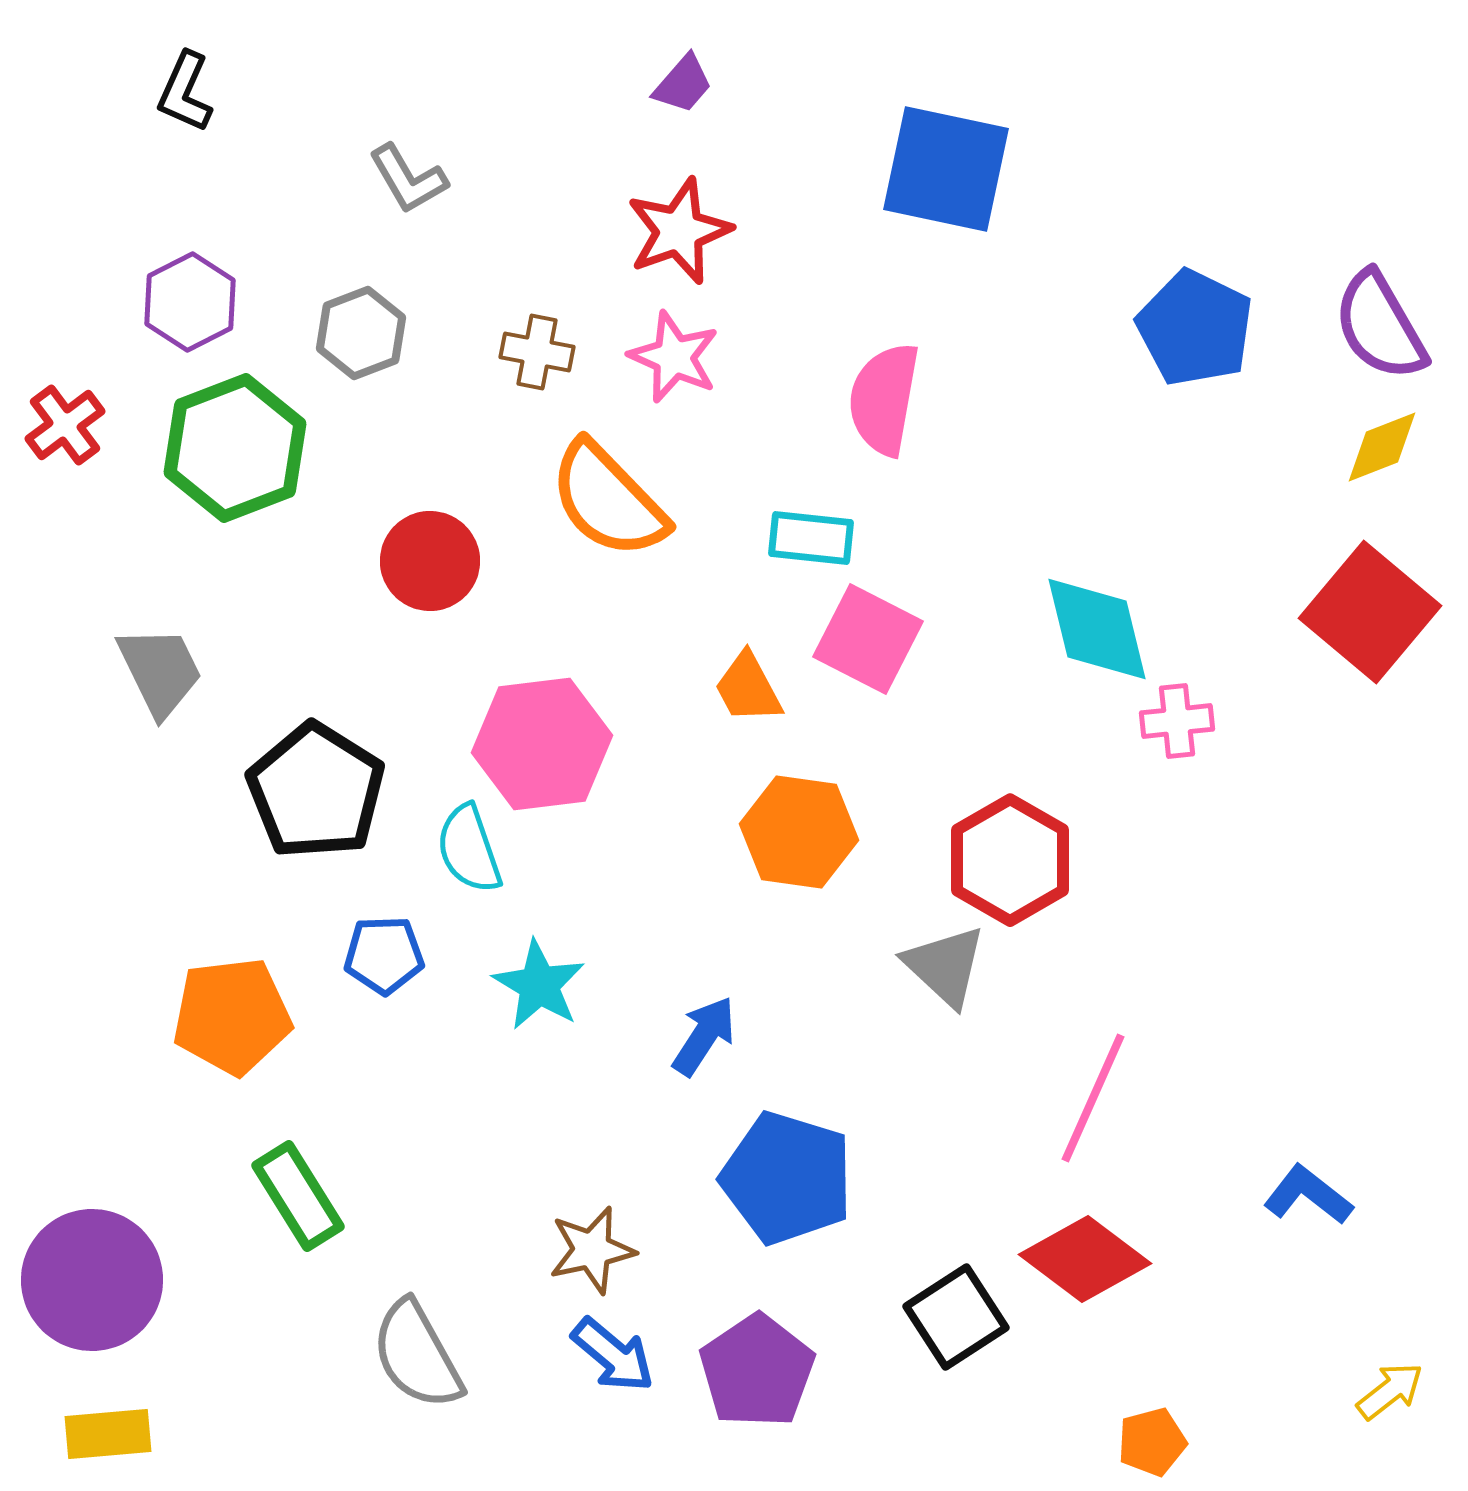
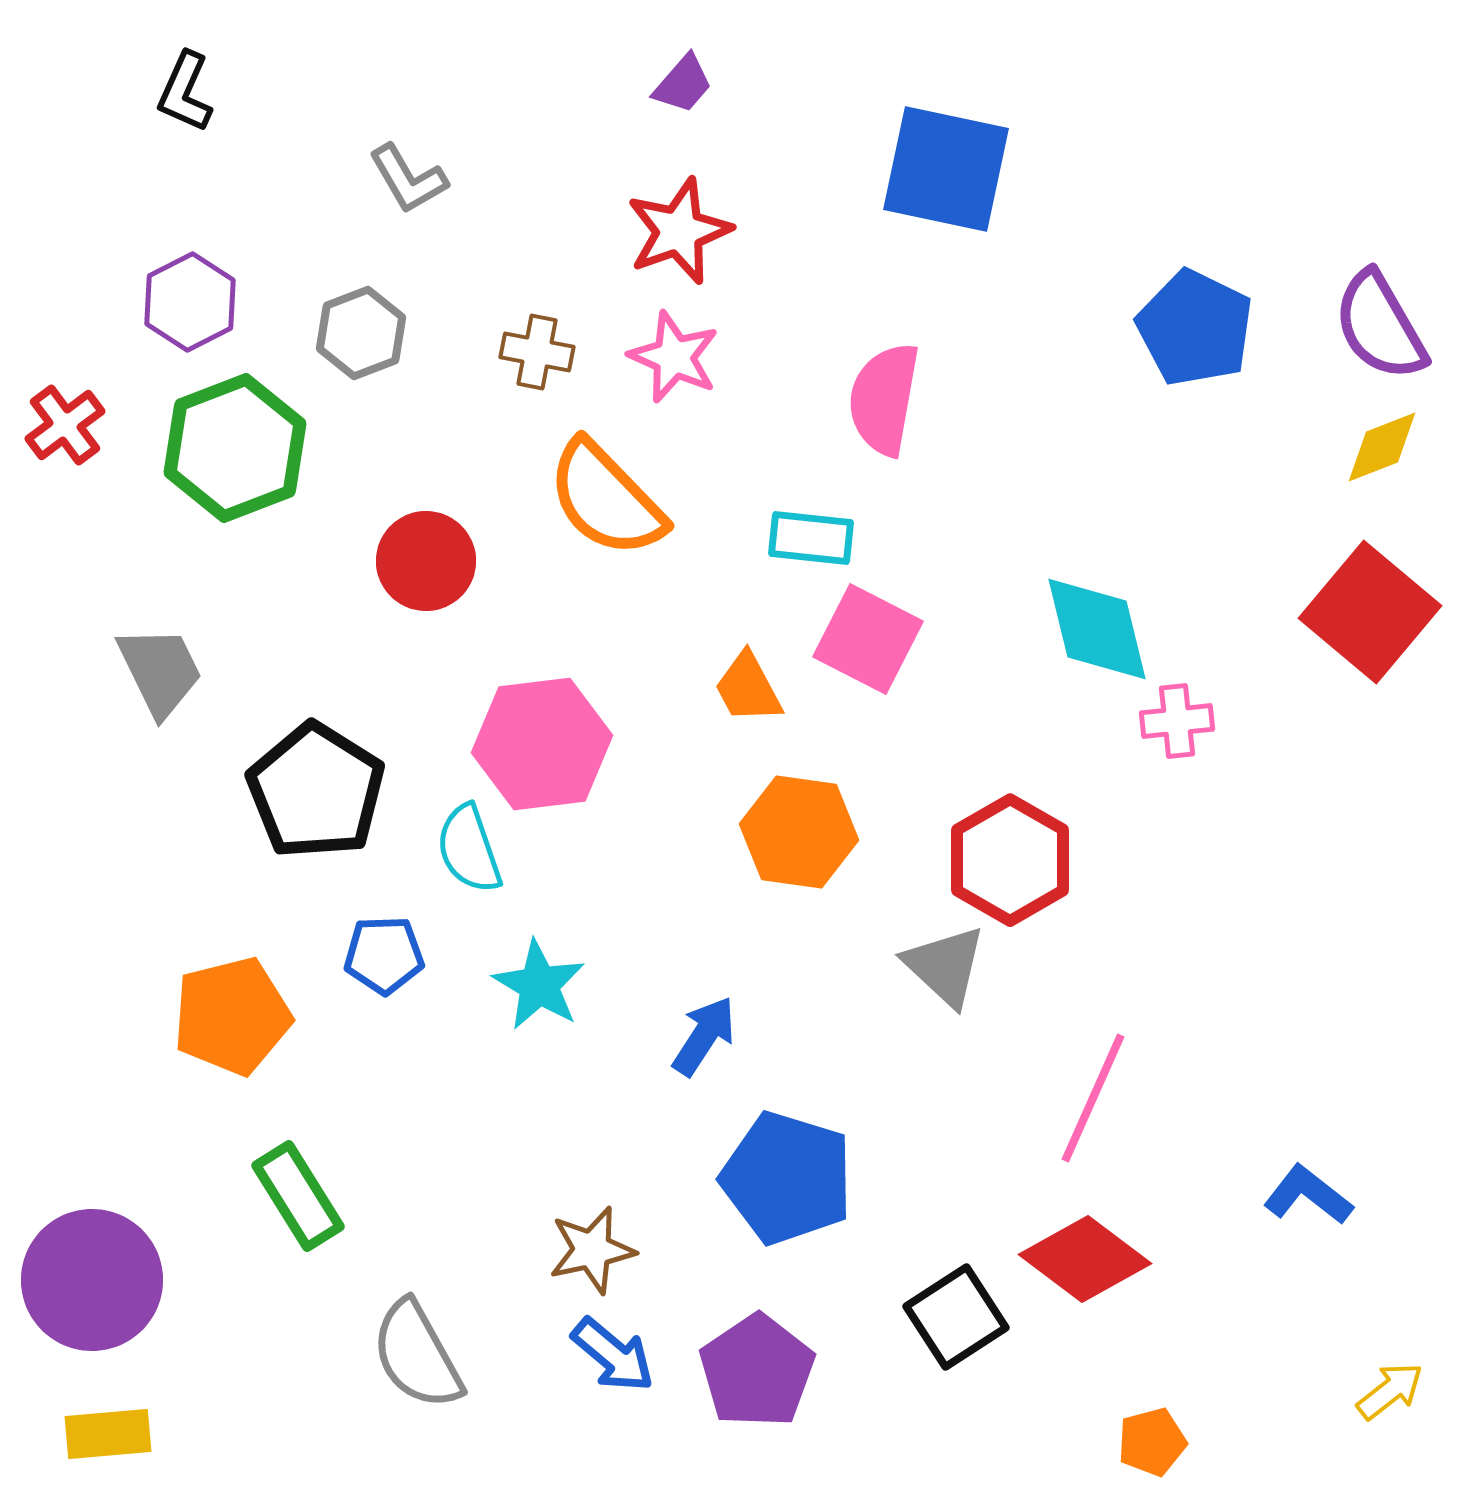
orange semicircle at (608, 500): moved 2 px left, 1 px up
red circle at (430, 561): moved 4 px left
orange pentagon at (232, 1016): rotated 7 degrees counterclockwise
